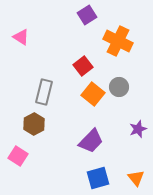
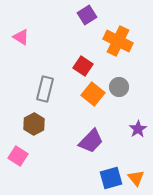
red square: rotated 18 degrees counterclockwise
gray rectangle: moved 1 px right, 3 px up
purple star: rotated 12 degrees counterclockwise
blue square: moved 13 px right
